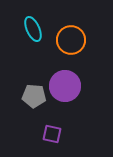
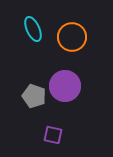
orange circle: moved 1 px right, 3 px up
gray pentagon: rotated 15 degrees clockwise
purple square: moved 1 px right, 1 px down
